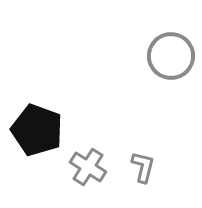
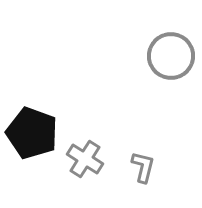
black pentagon: moved 5 px left, 3 px down
gray cross: moved 3 px left, 8 px up
